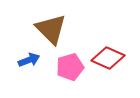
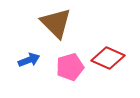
brown triangle: moved 5 px right, 6 px up
